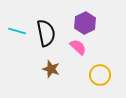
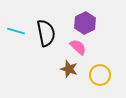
cyan line: moved 1 px left
brown star: moved 18 px right
